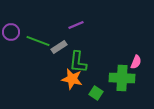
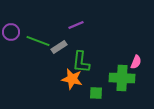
green L-shape: moved 3 px right
green square: rotated 32 degrees counterclockwise
